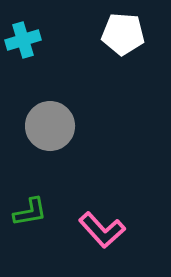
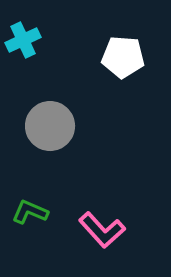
white pentagon: moved 23 px down
cyan cross: rotated 8 degrees counterclockwise
green L-shape: rotated 147 degrees counterclockwise
